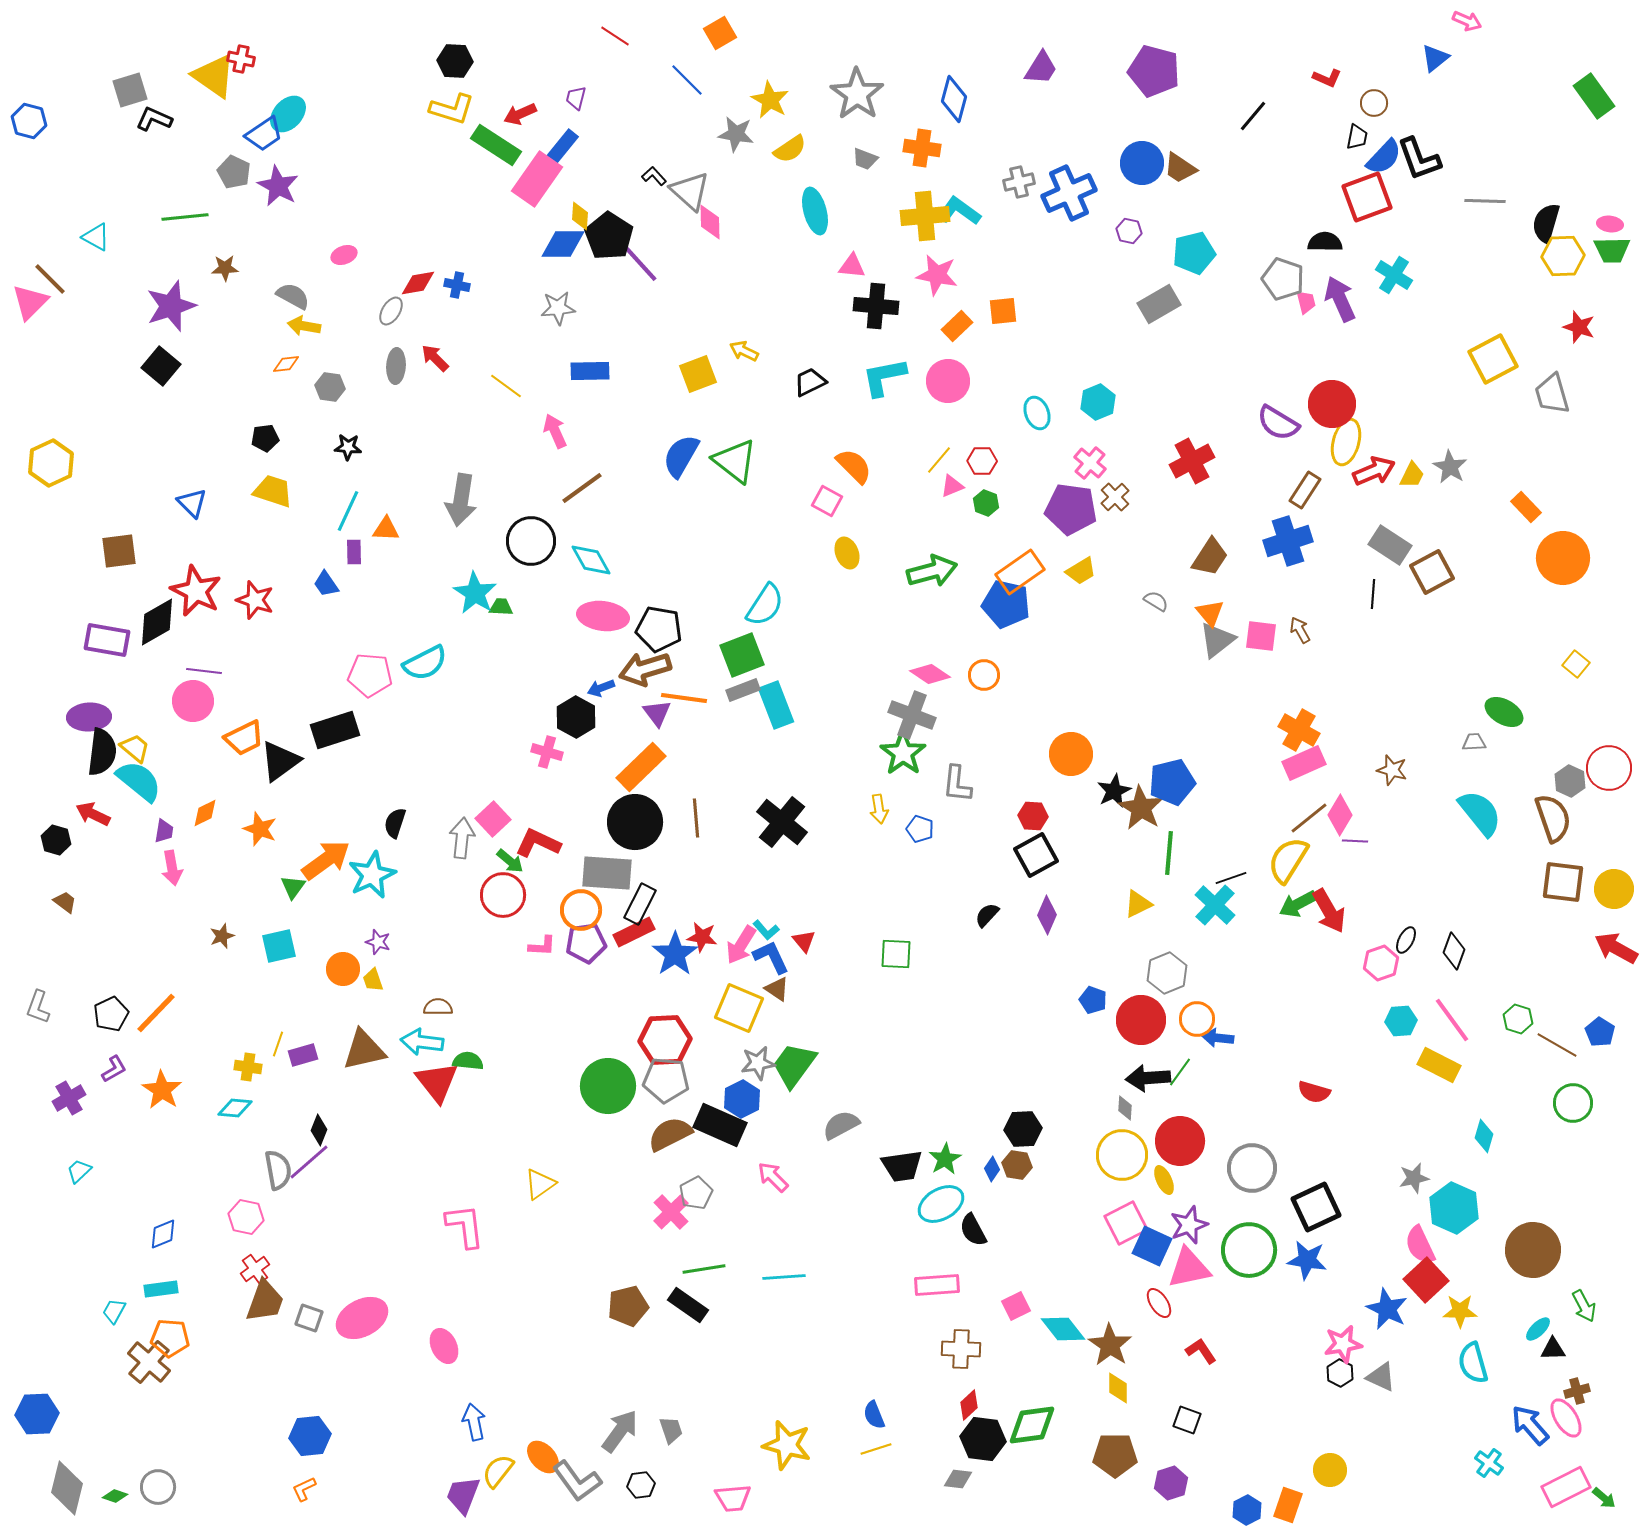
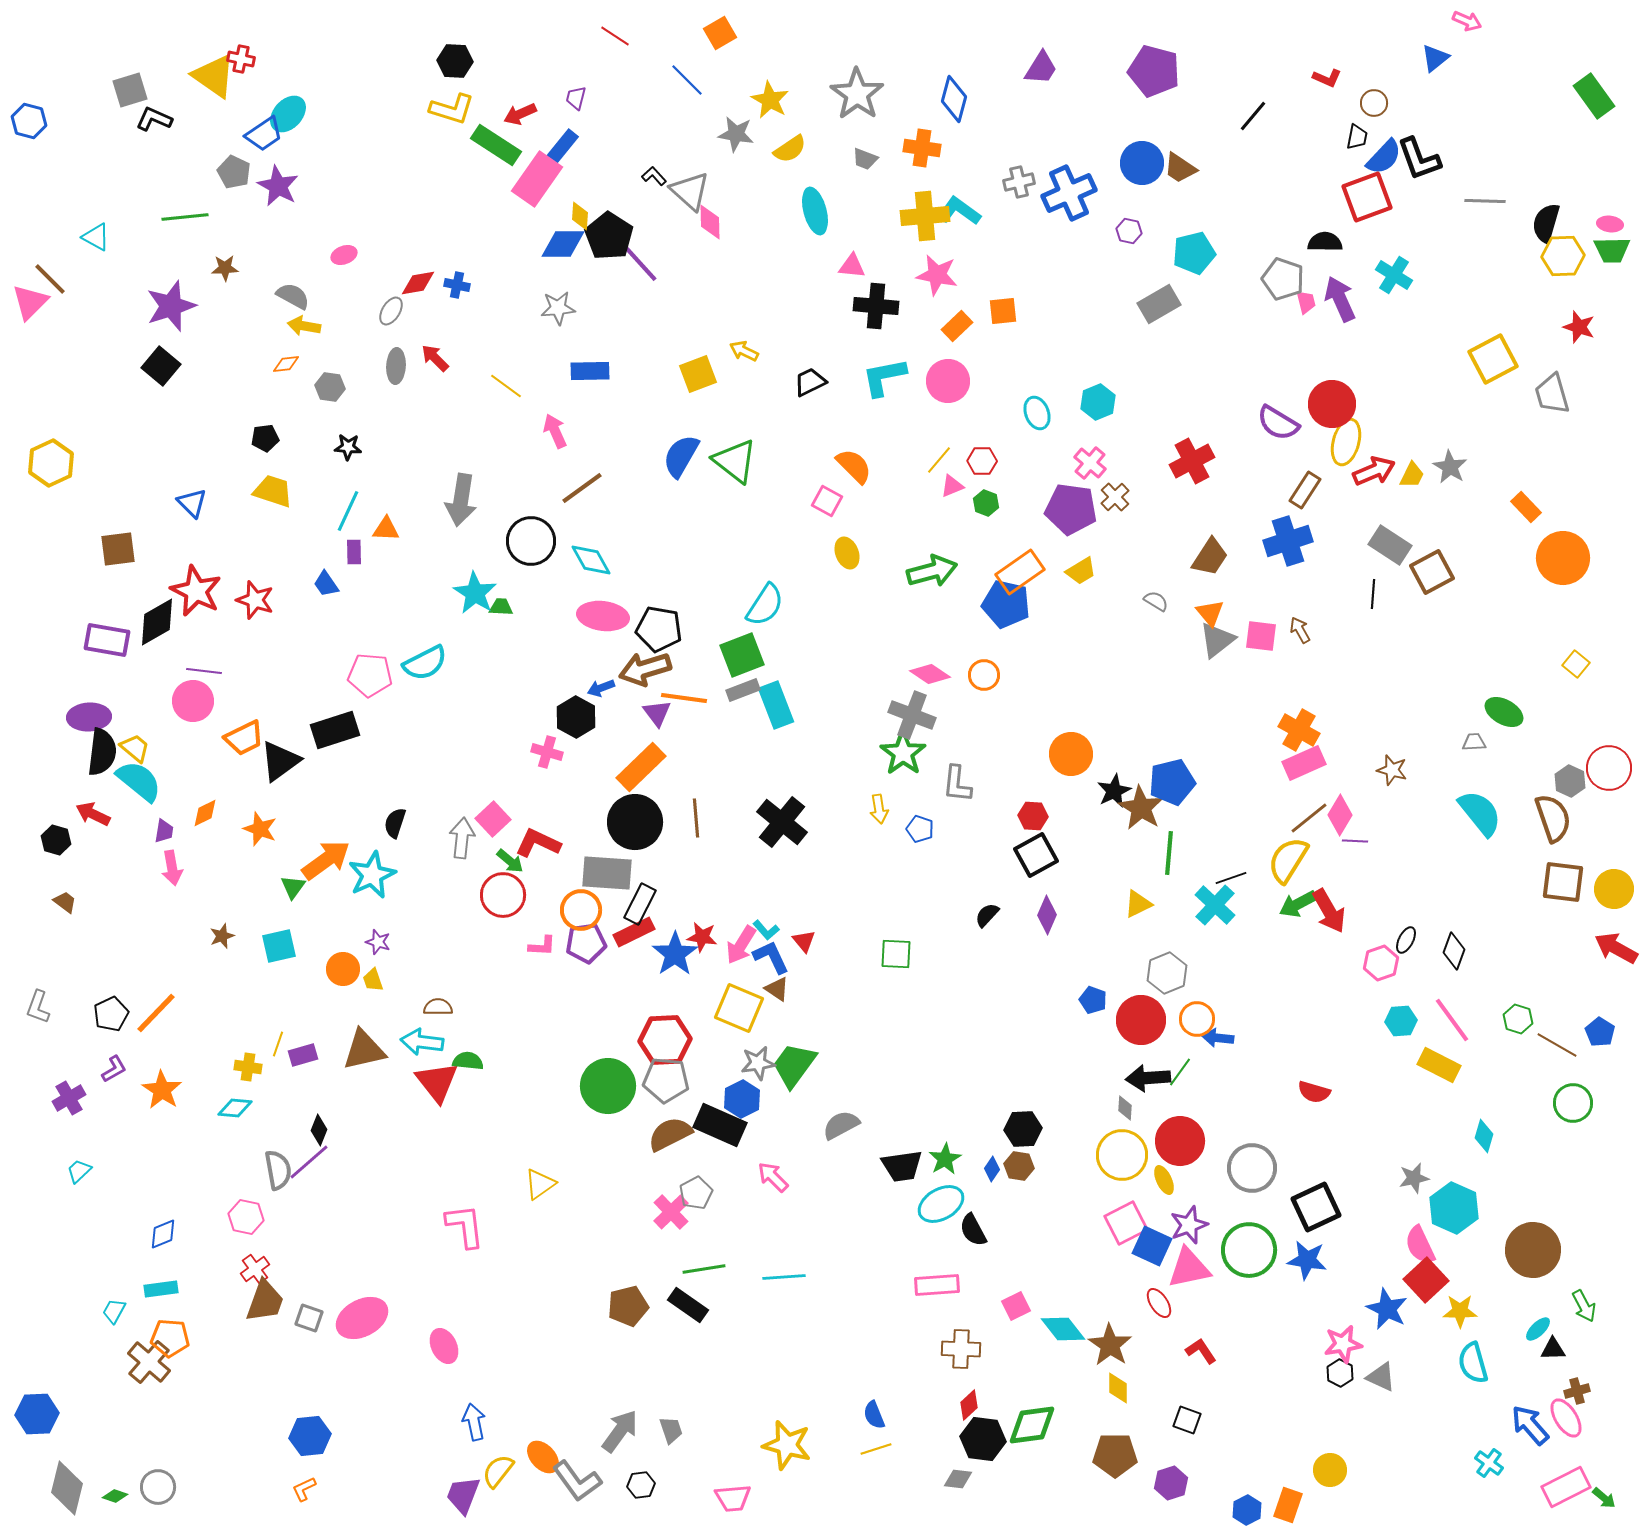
brown square at (119, 551): moved 1 px left, 2 px up
brown hexagon at (1017, 1165): moved 2 px right, 1 px down
